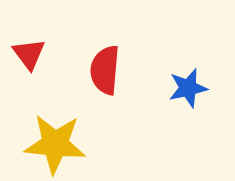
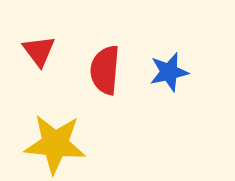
red triangle: moved 10 px right, 3 px up
blue star: moved 19 px left, 16 px up
